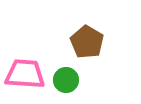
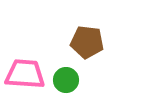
brown pentagon: rotated 24 degrees counterclockwise
